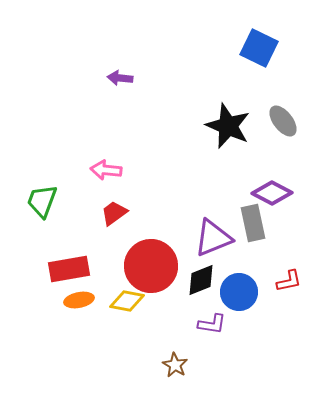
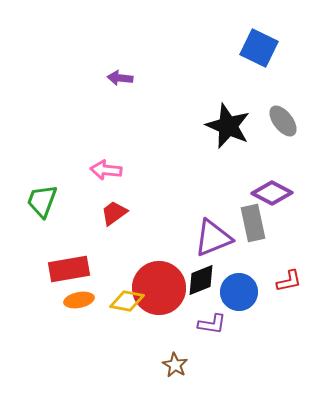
red circle: moved 8 px right, 22 px down
